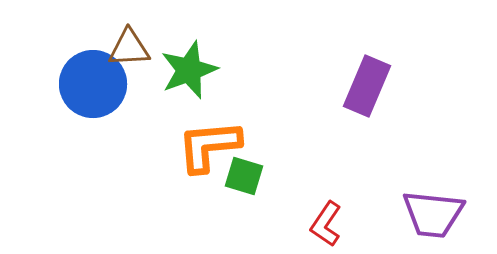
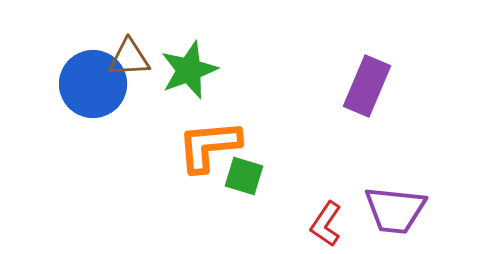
brown triangle: moved 10 px down
purple trapezoid: moved 38 px left, 4 px up
